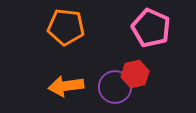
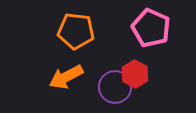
orange pentagon: moved 10 px right, 4 px down
red hexagon: rotated 20 degrees counterclockwise
orange arrow: moved 9 px up; rotated 20 degrees counterclockwise
